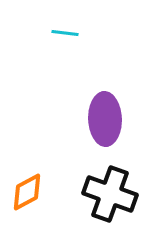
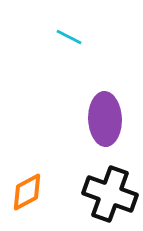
cyan line: moved 4 px right, 4 px down; rotated 20 degrees clockwise
